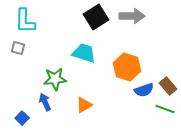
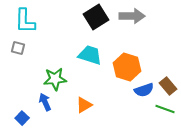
cyan trapezoid: moved 6 px right, 2 px down
